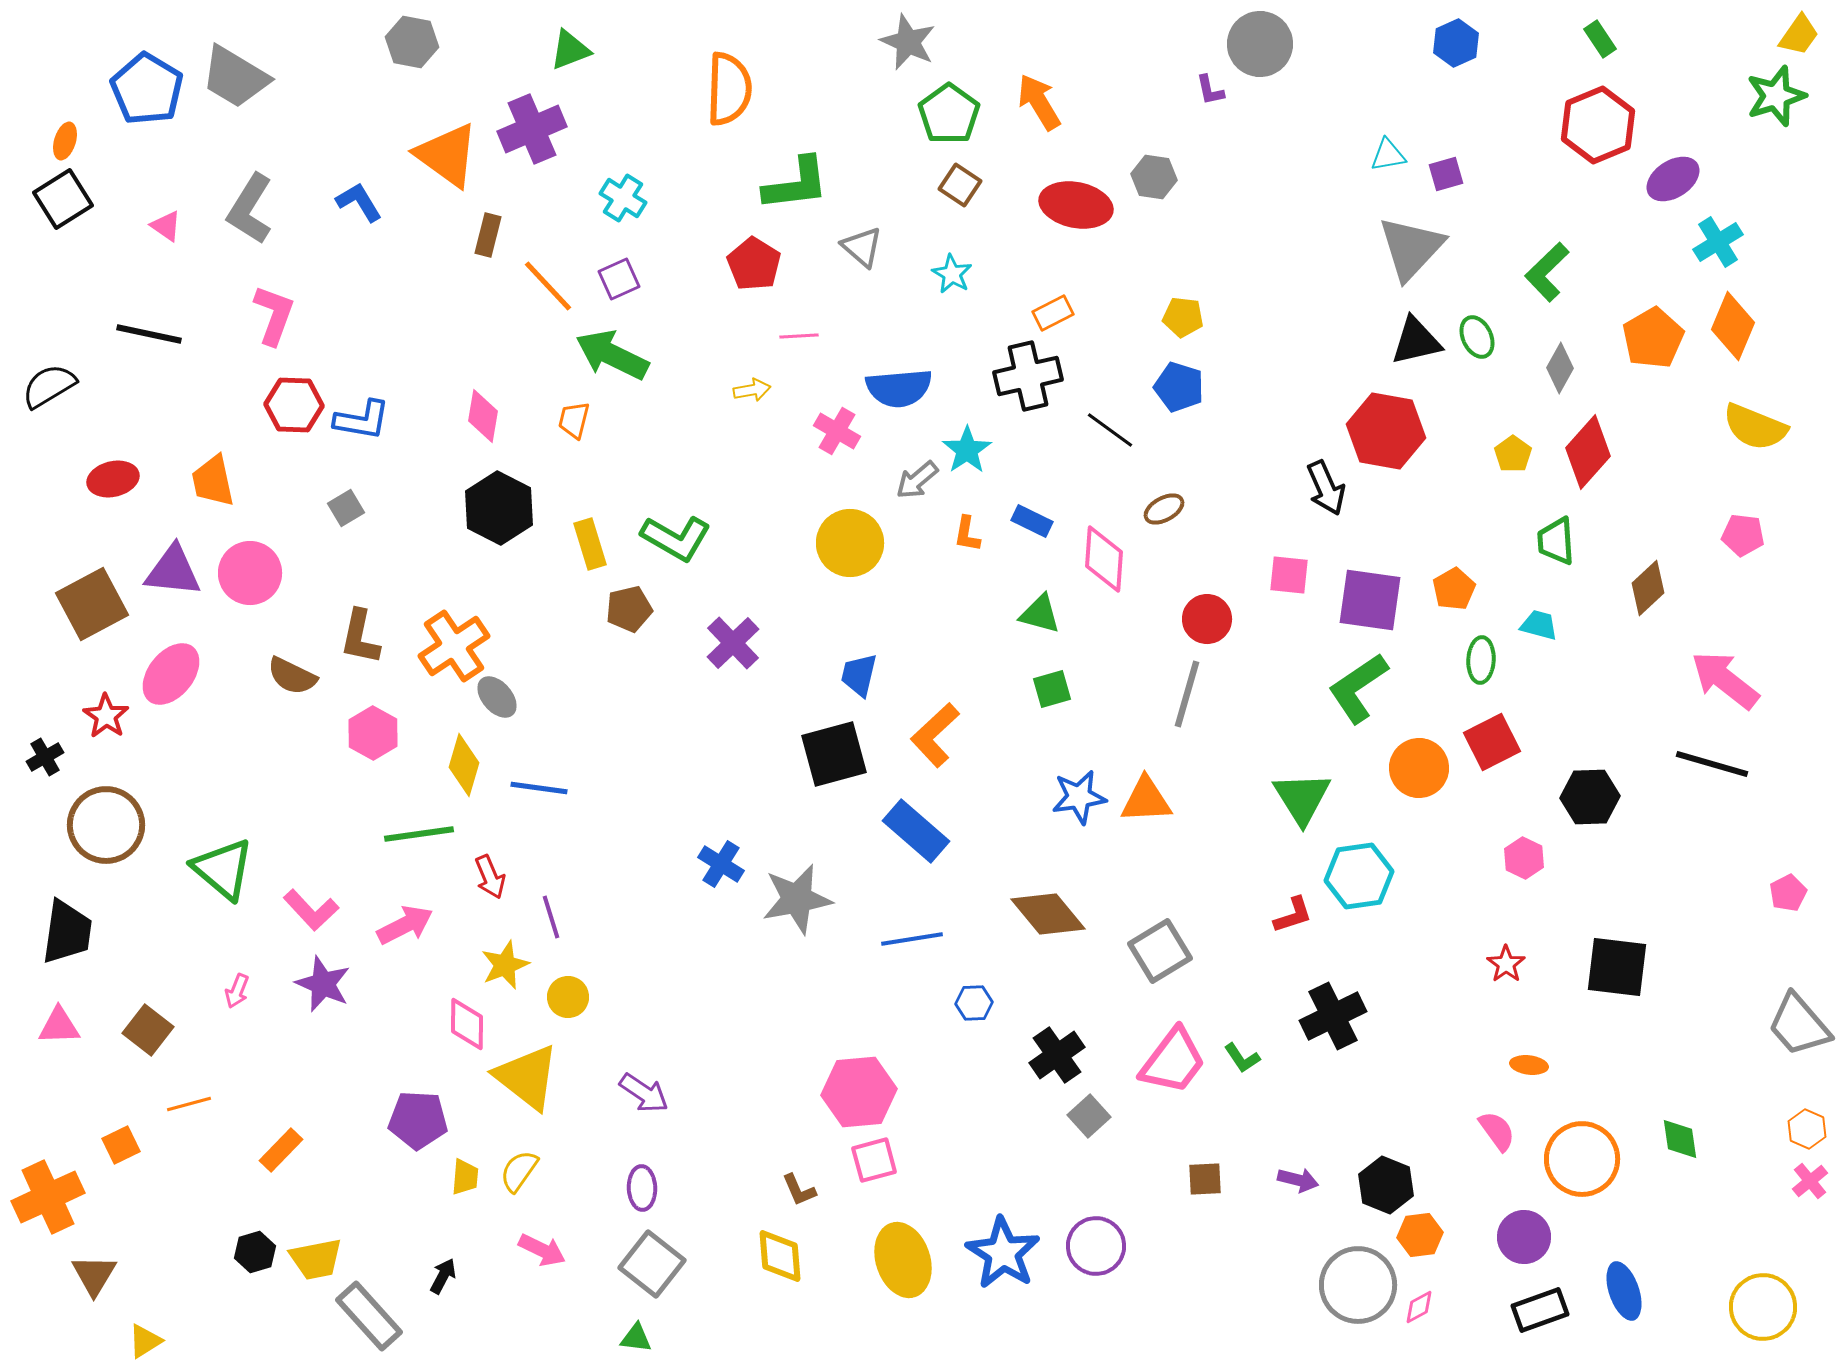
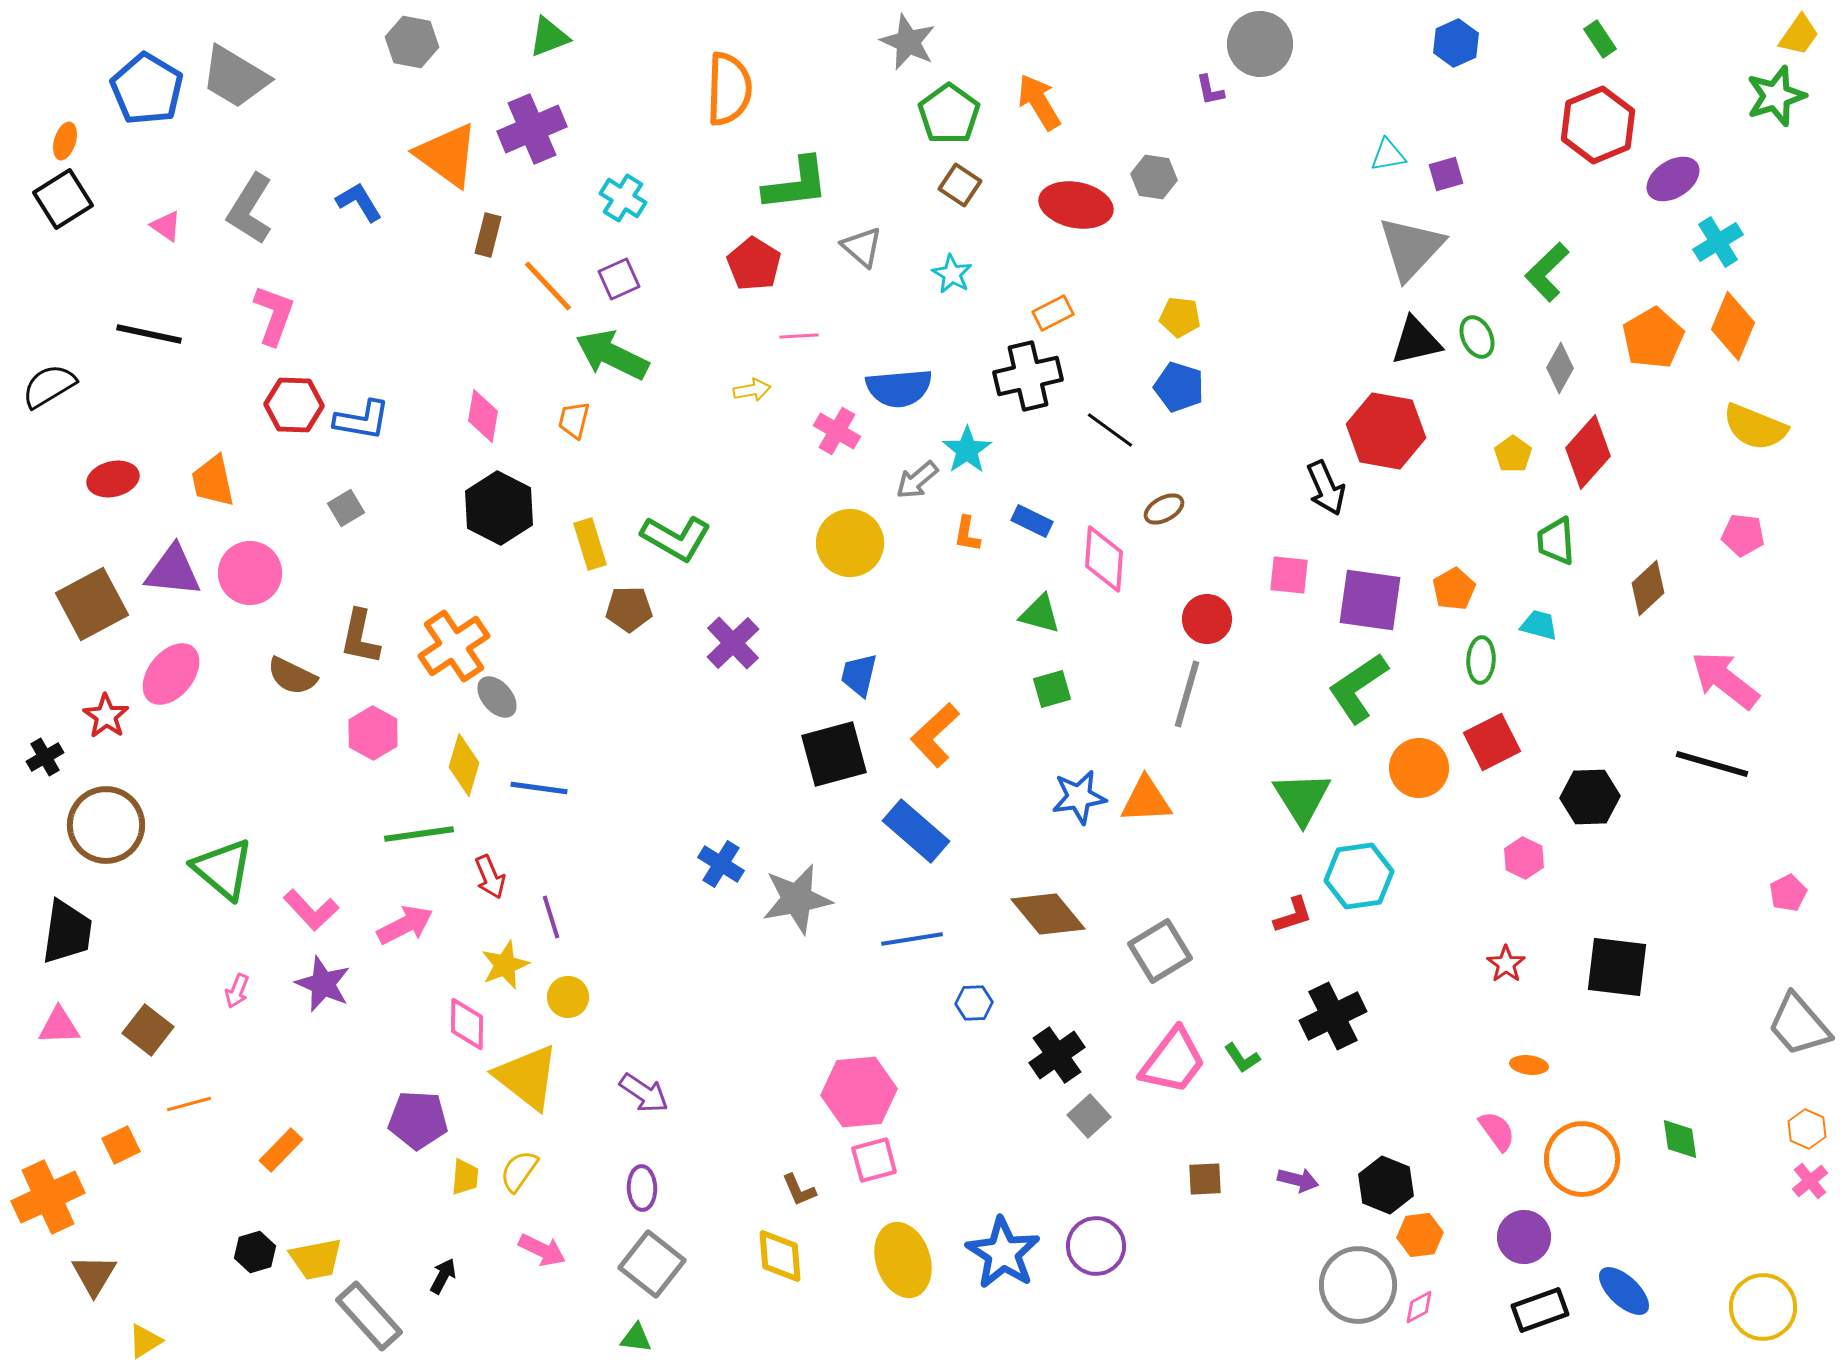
green triangle at (570, 50): moved 21 px left, 13 px up
yellow pentagon at (1183, 317): moved 3 px left
brown pentagon at (629, 609): rotated 12 degrees clockwise
blue ellipse at (1624, 1291): rotated 28 degrees counterclockwise
